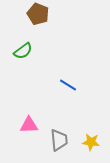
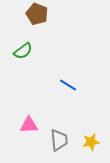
brown pentagon: moved 1 px left
yellow star: rotated 18 degrees counterclockwise
